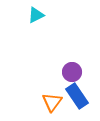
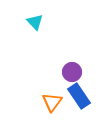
cyan triangle: moved 1 px left, 7 px down; rotated 48 degrees counterclockwise
blue rectangle: moved 2 px right
